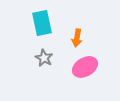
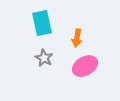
pink ellipse: moved 1 px up
